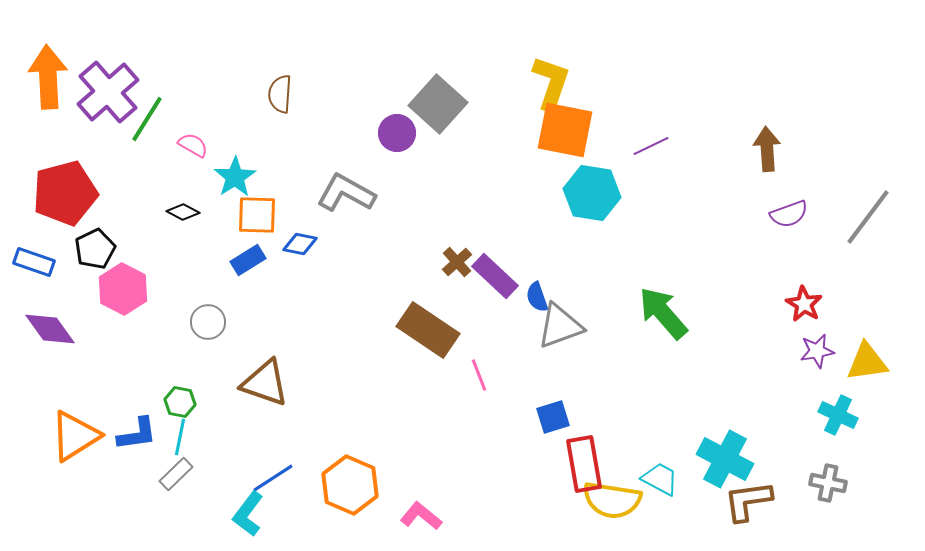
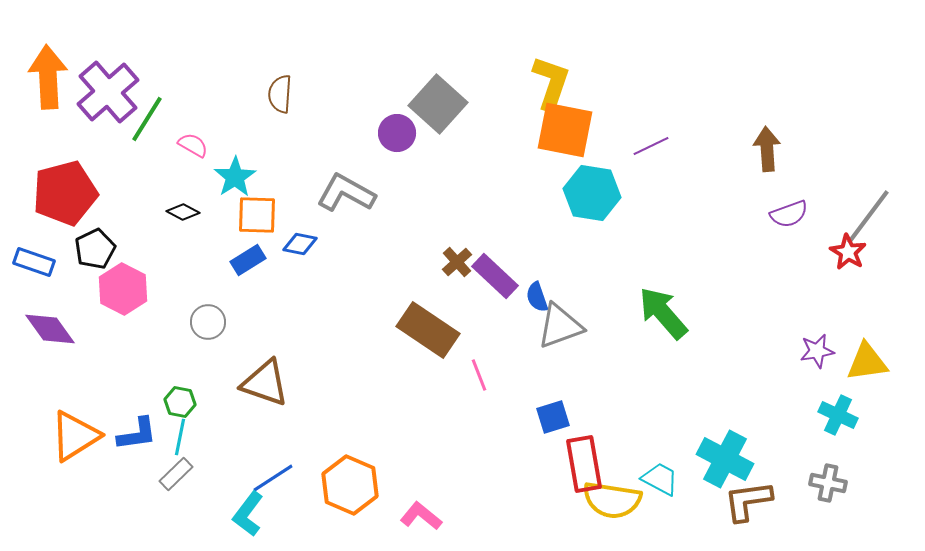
red star at (804, 304): moved 44 px right, 52 px up
